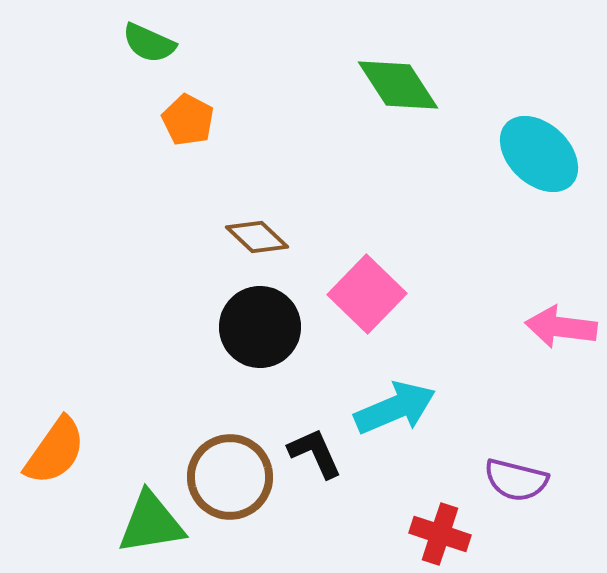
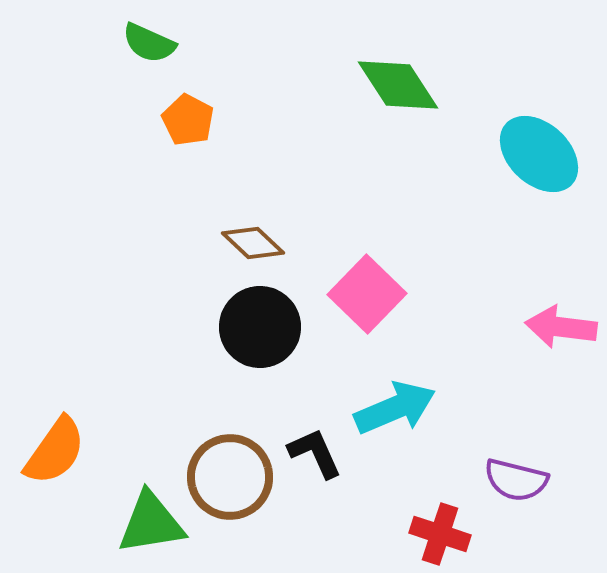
brown diamond: moved 4 px left, 6 px down
